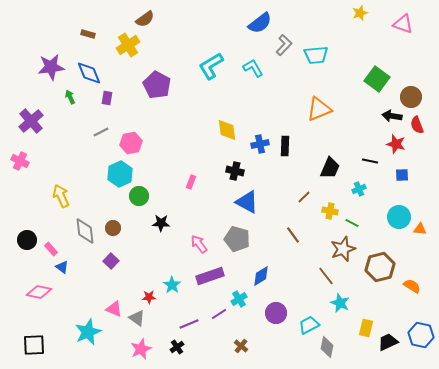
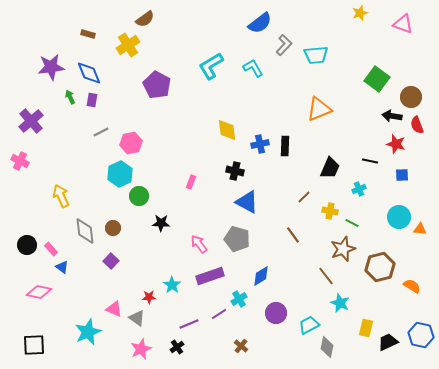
purple rectangle at (107, 98): moved 15 px left, 2 px down
black circle at (27, 240): moved 5 px down
